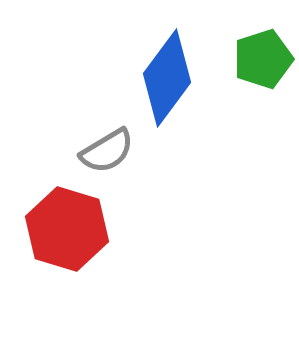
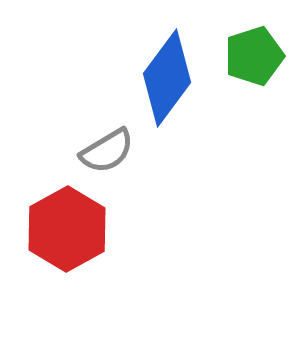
green pentagon: moved 9 px left, 3 px up
red hexagon: rotated 14 degrees clockwise
